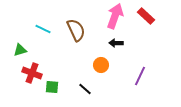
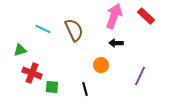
pink arrow: moved 1 px left
brown semicircle: moved 2 px left
black line: rotated 32 degrees clockwise
